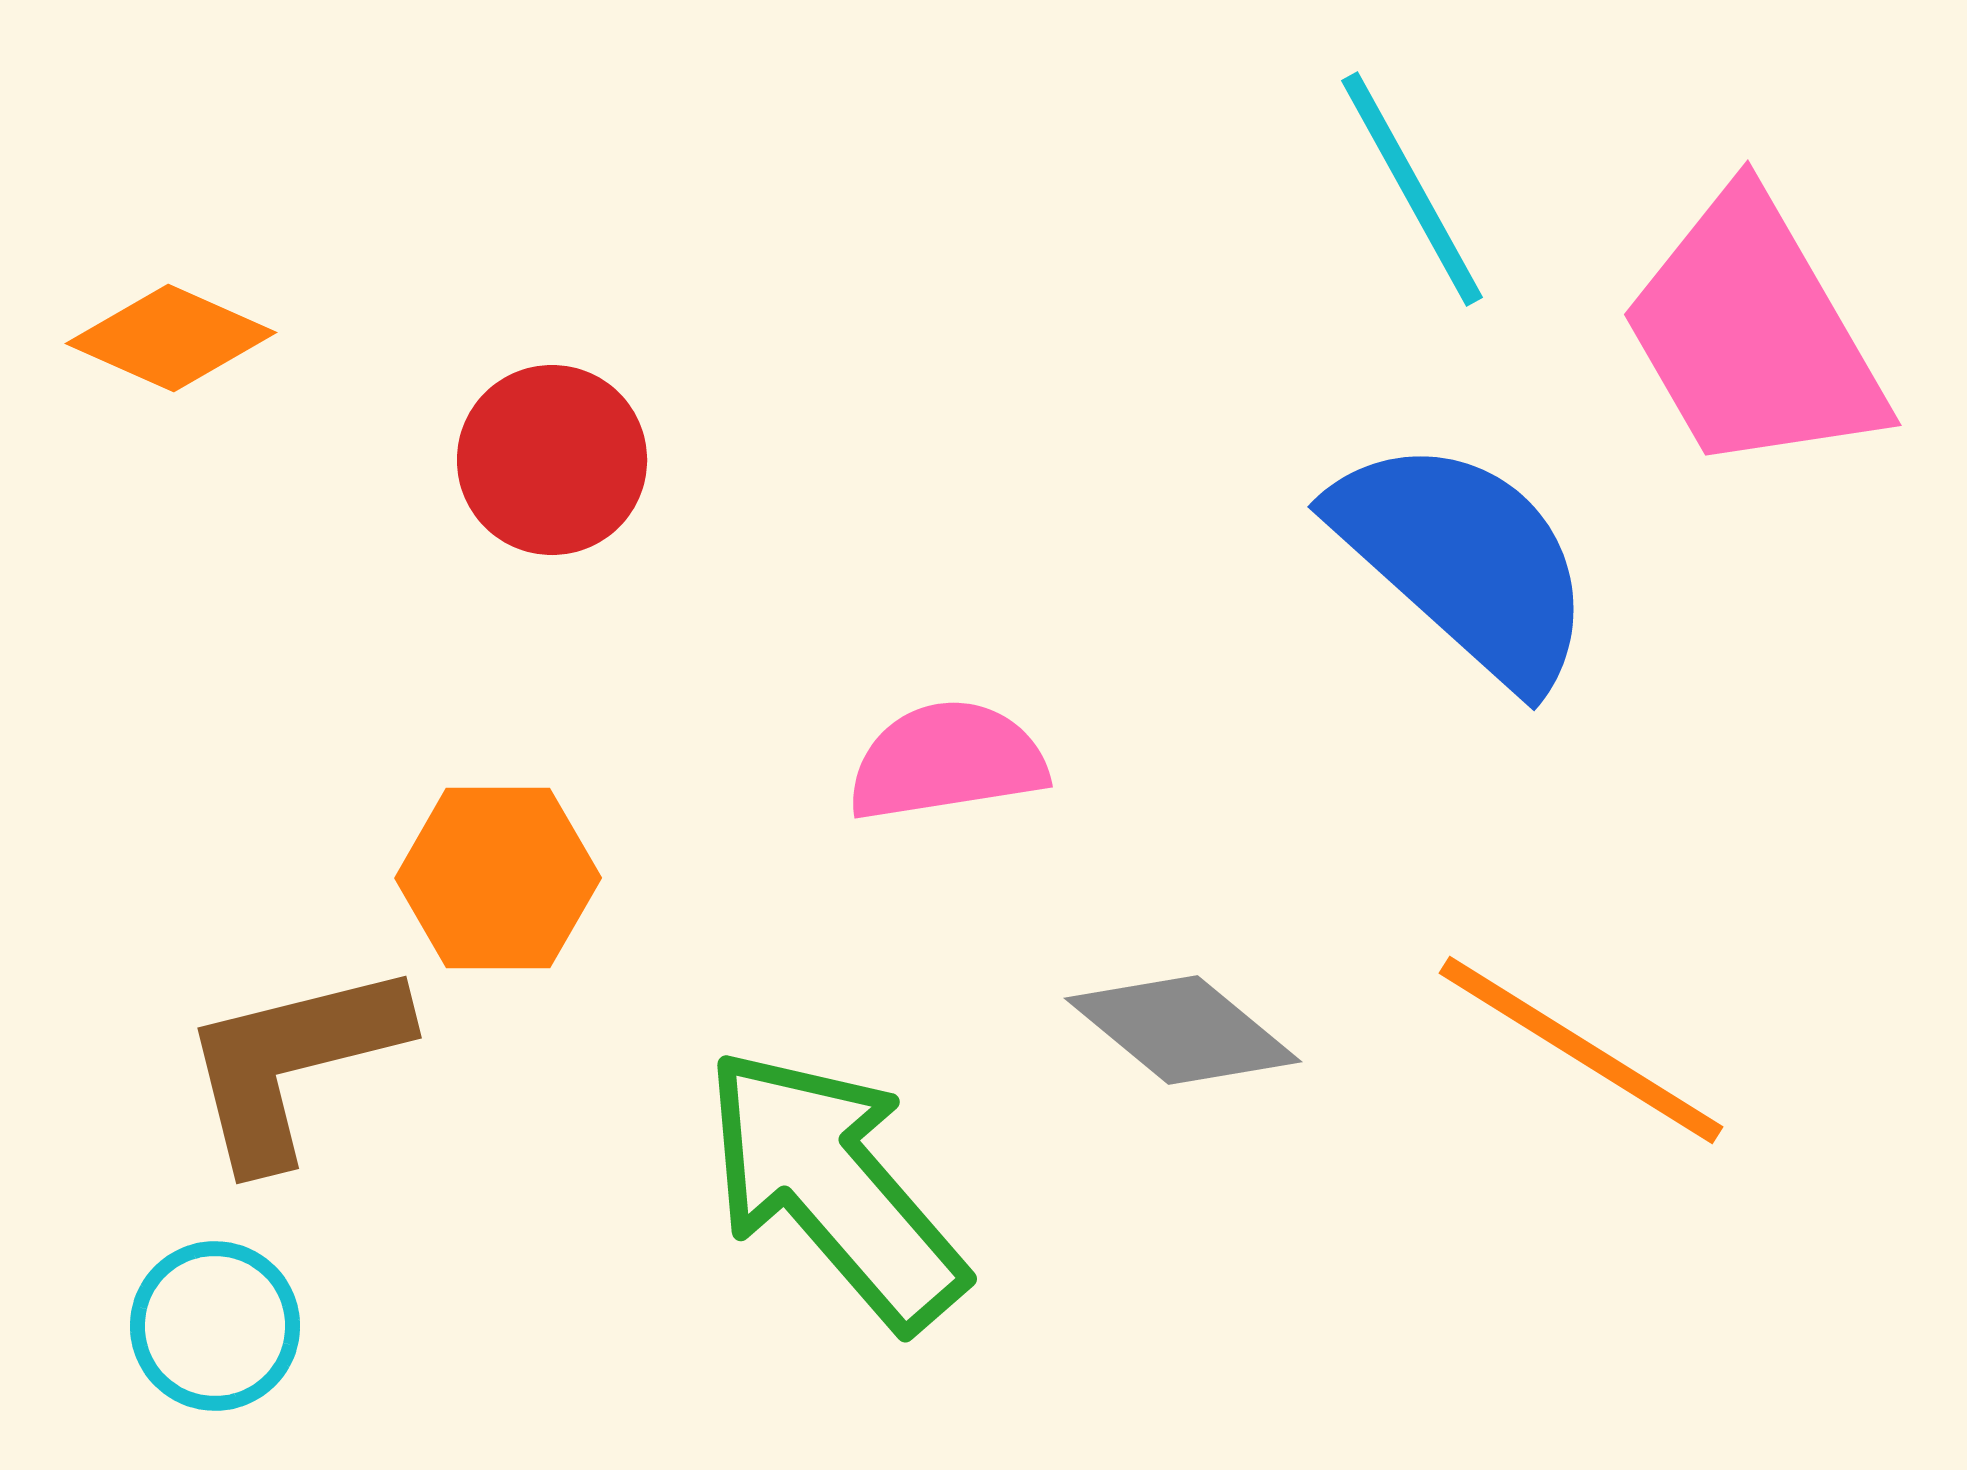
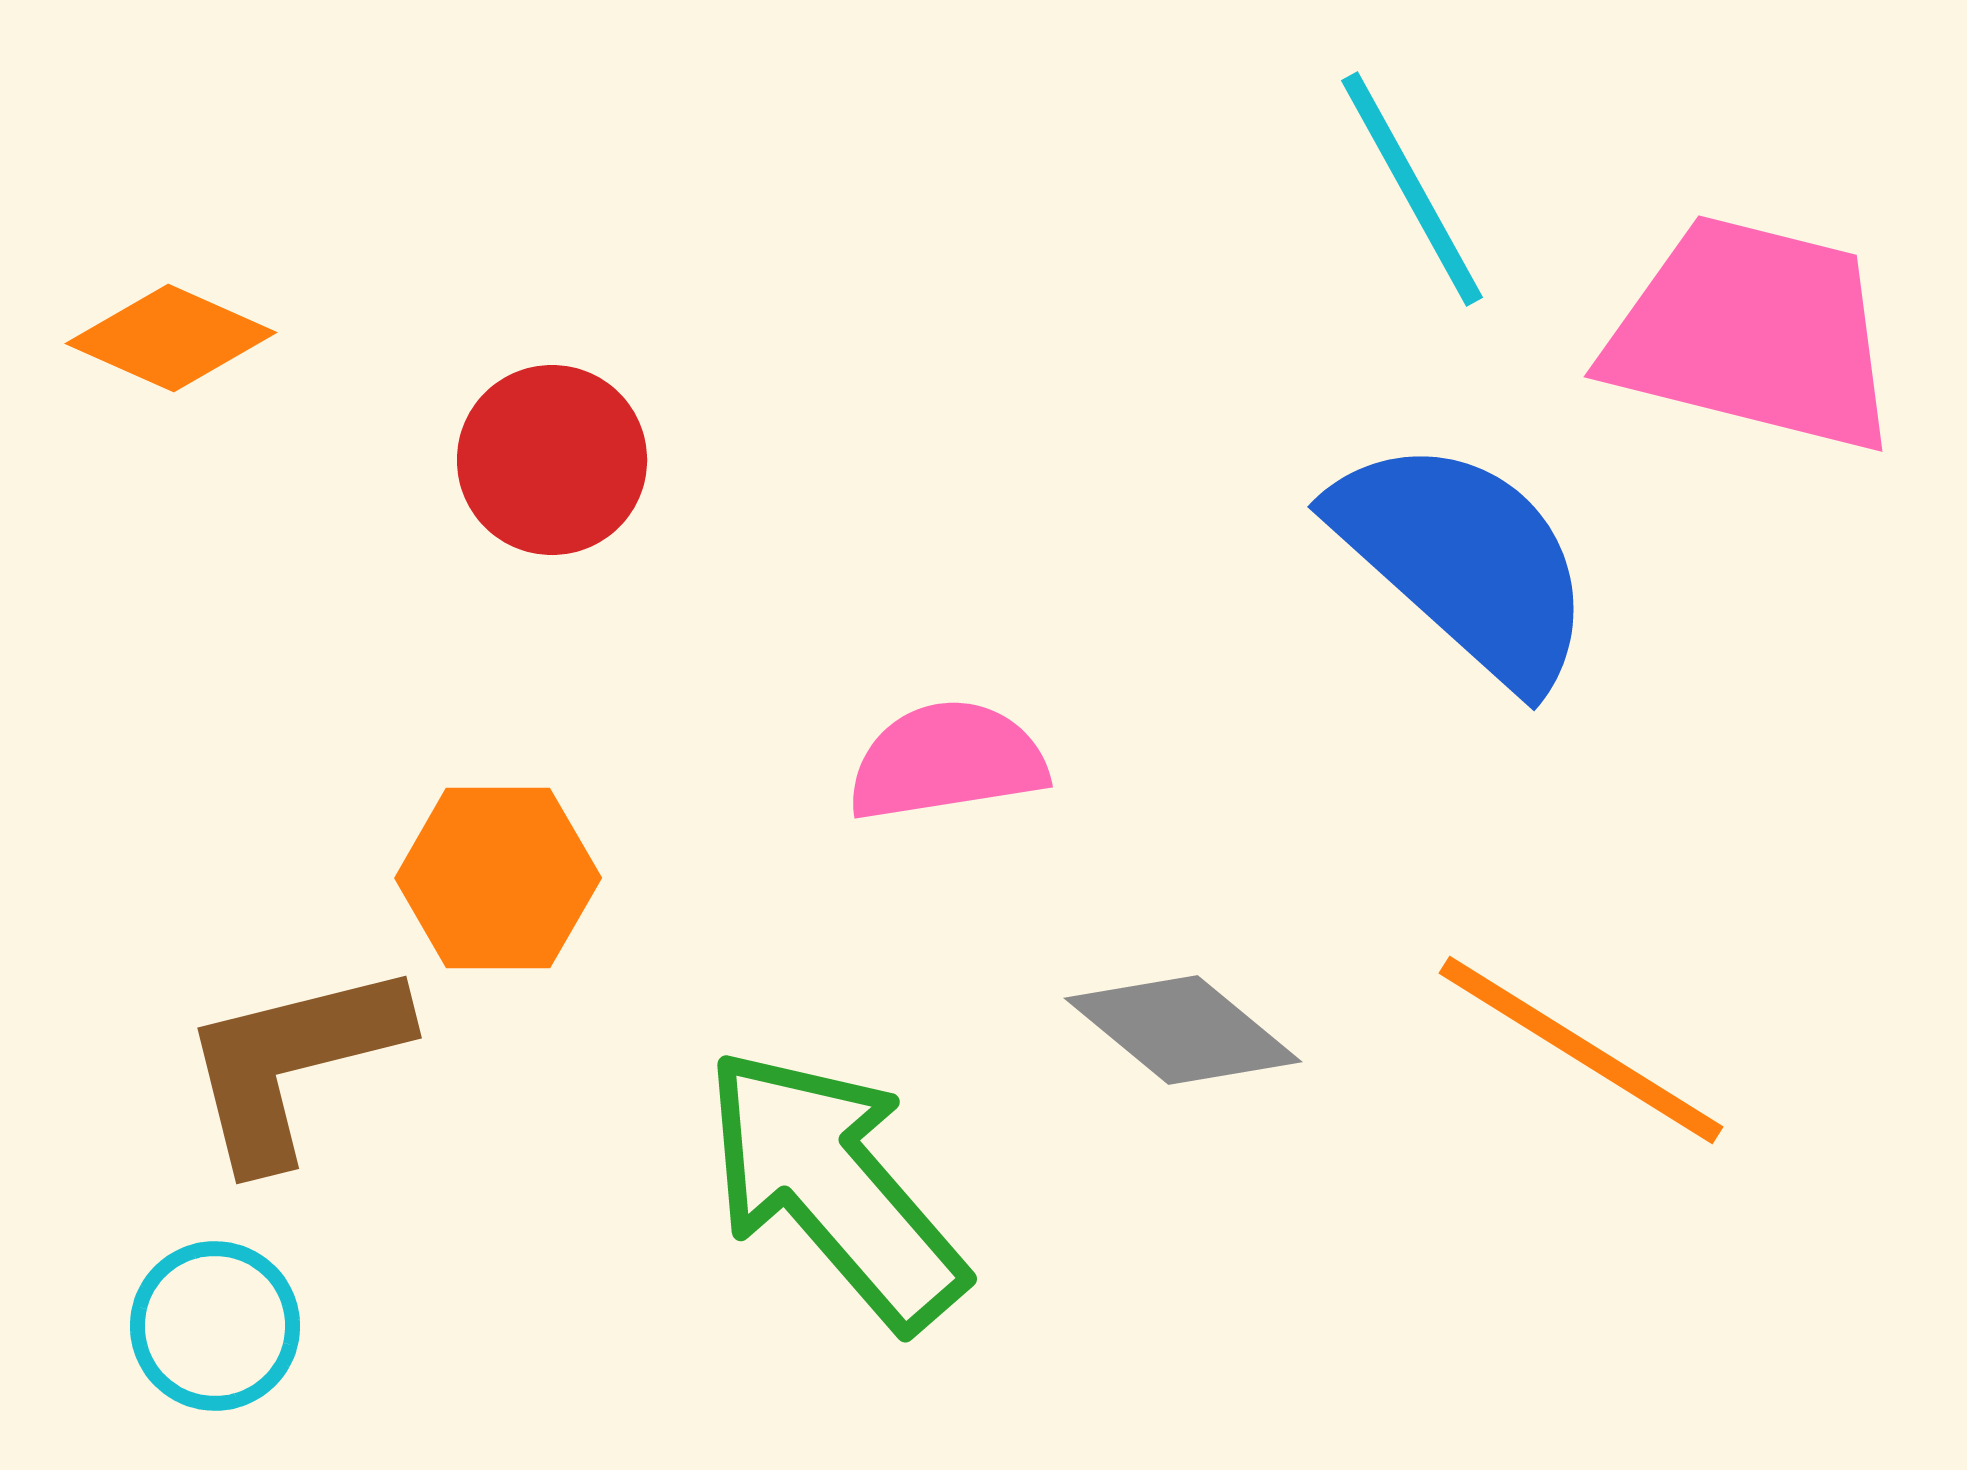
pink trapezoid: rotated 134 degrees clockwise
